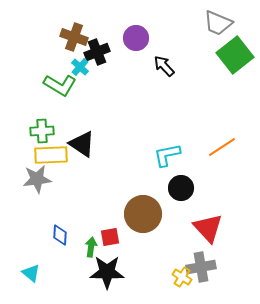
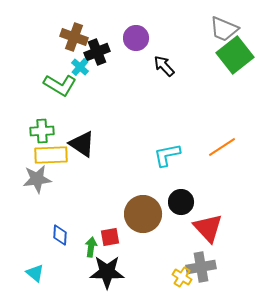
gray trapezoid: moved 6 px right, 6 px down
black circle: moved 14 px down
cyan triangle: moved 4 px right
